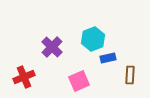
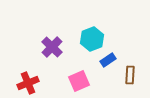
cyan hexagon: moved 1 px left
blue rectangle: moved 2 px down; rotated 21 degrees counterclockwise
red cross: moved 4 px right, 6 px down
